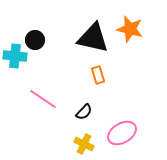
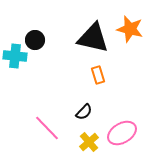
pink line: moved 4 px right, 29 px down; rotated 12 degrees clockwise
yellow cross: moved 5 px right, 2 px up; rotated 24 degrees clockwise
